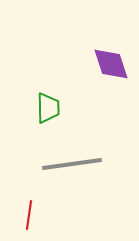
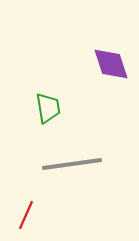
green trapezoid: rotated 8 degrees counterclockwise
red line: moved 3 px left; rotated 16 degrees clockwise
